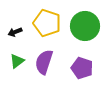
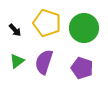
green circle: moved 1 px left, 2 px down
black arrow: moved 2 px up; rotated 112 degrees counterclockwise
